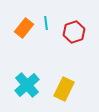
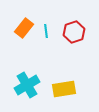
cyan line: moved 8 px down
cyan cross: rotated 10 degrees clockwise
yellow rectangle: rotated 55 degrees clockwise
